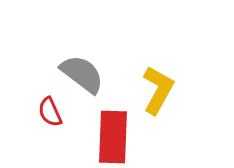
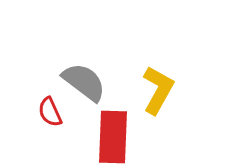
gray semicircle: moved 2 px right, 8 px down
